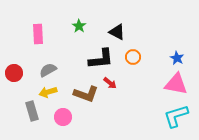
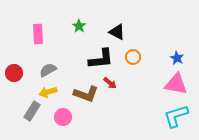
gray rectangle: rotated 48 degrees clockwise
